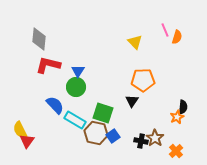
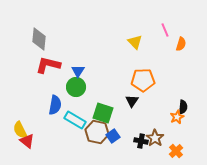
orange semicircle: moved 4 px right, 7 px down
blue semicircle: rotated 54 degrees clockwise
brown hexagon: moved 1 px right, 1 px up
red triangle: rotated 28 degrees counterclockwise
